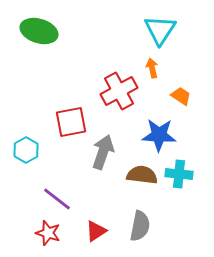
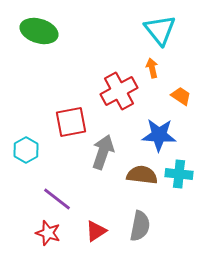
cyan triangle: rotated 12 degrees counterclockwise
